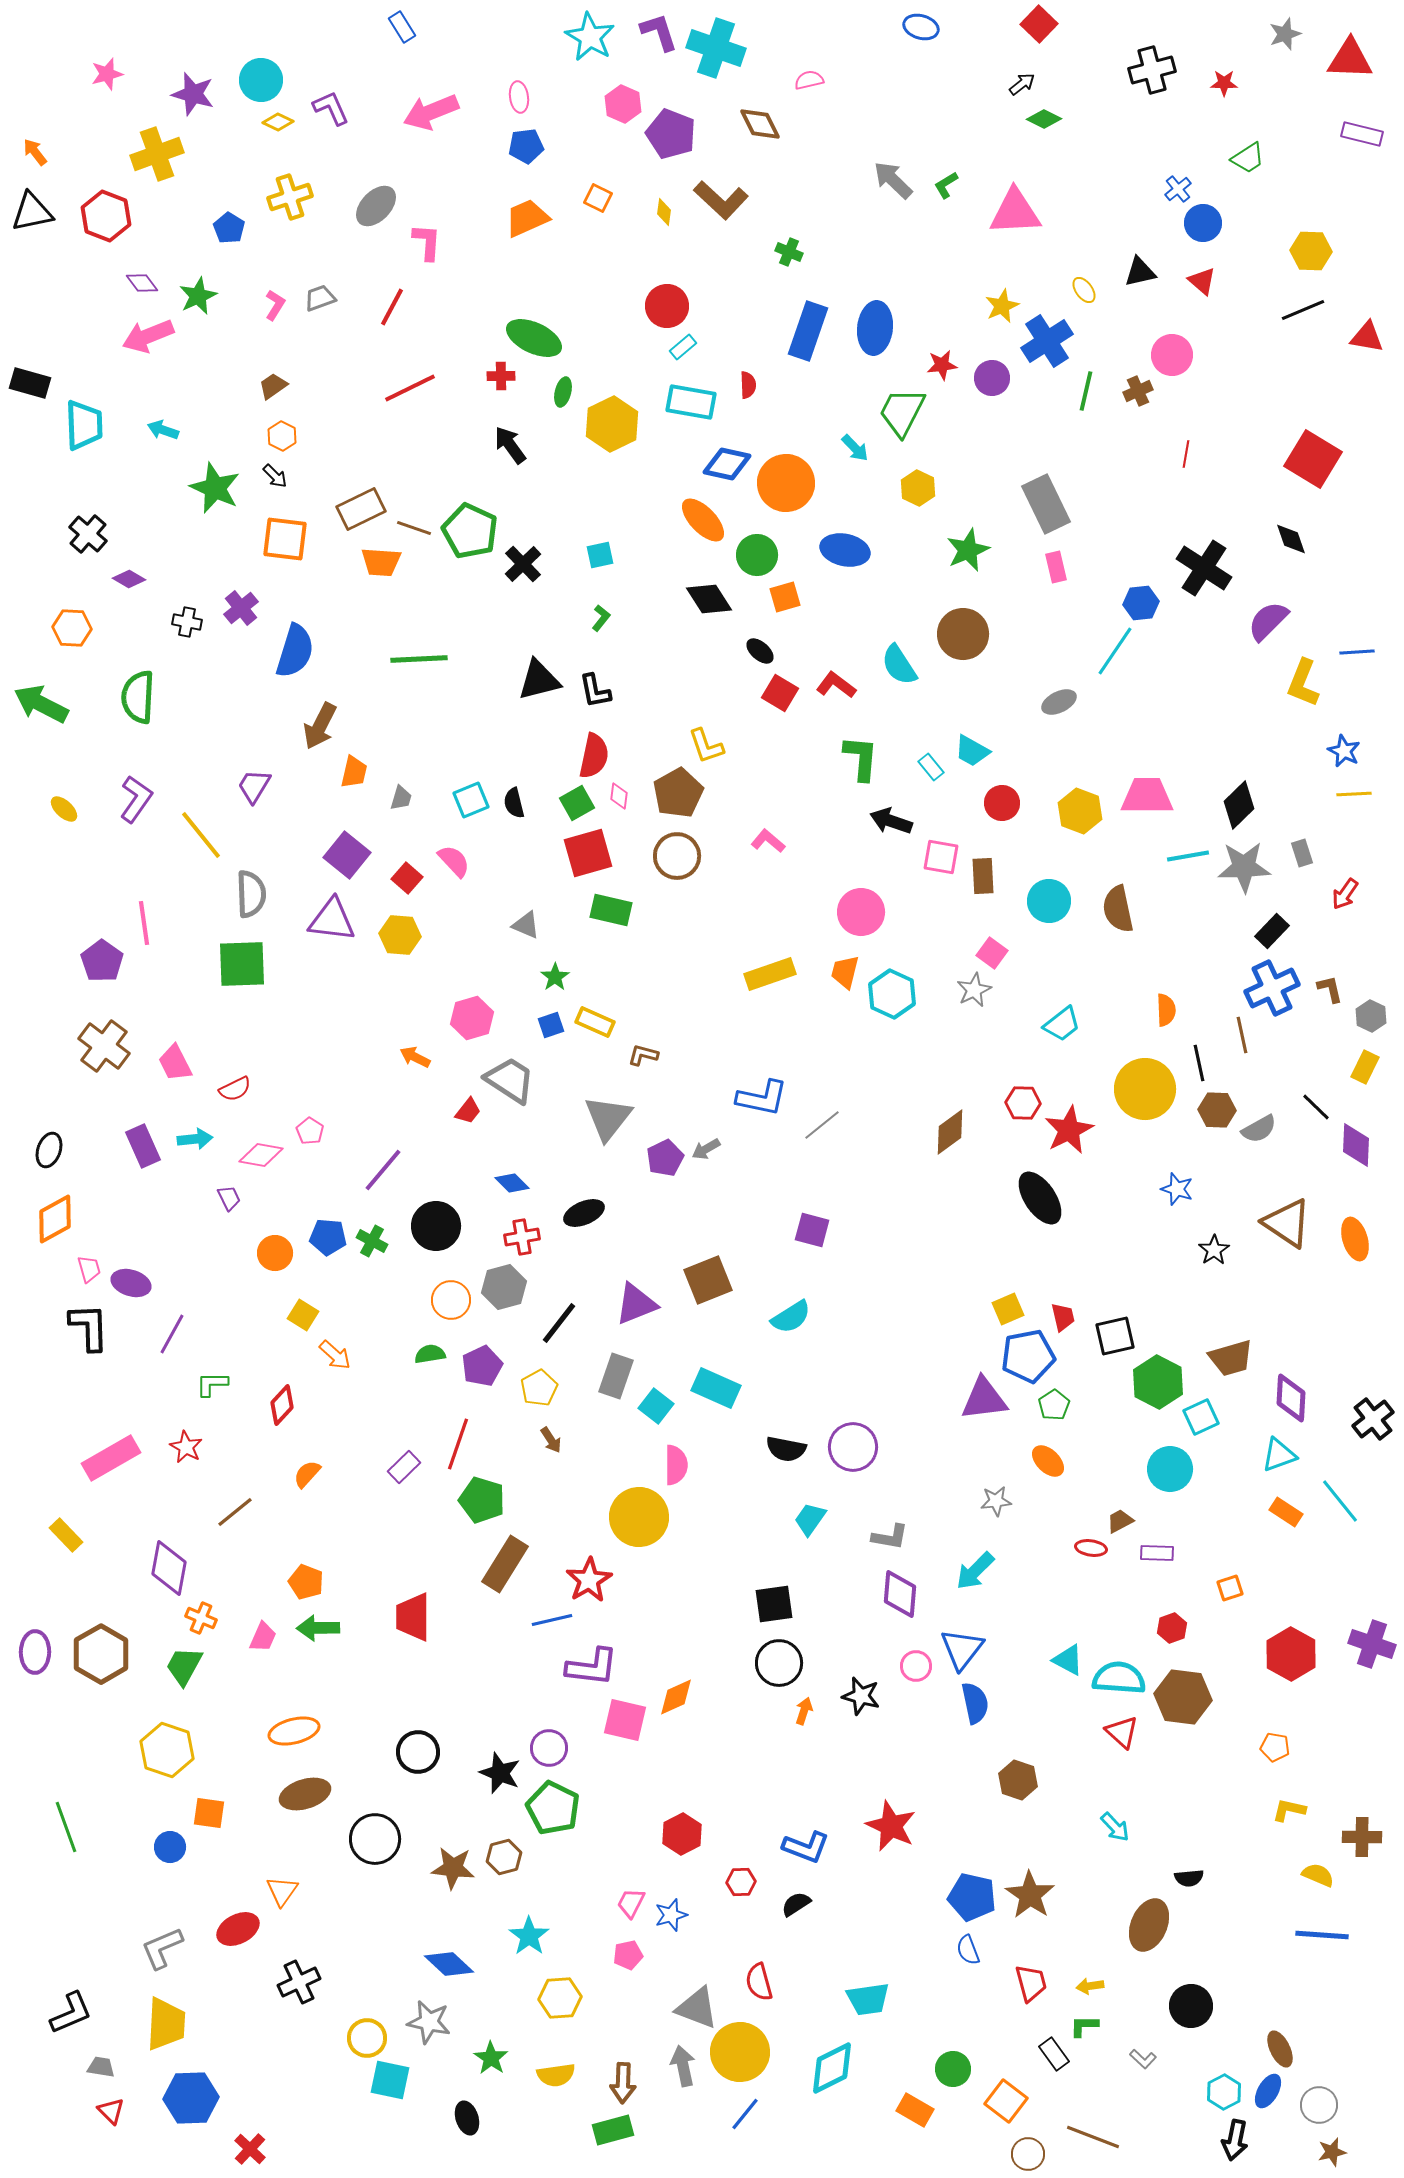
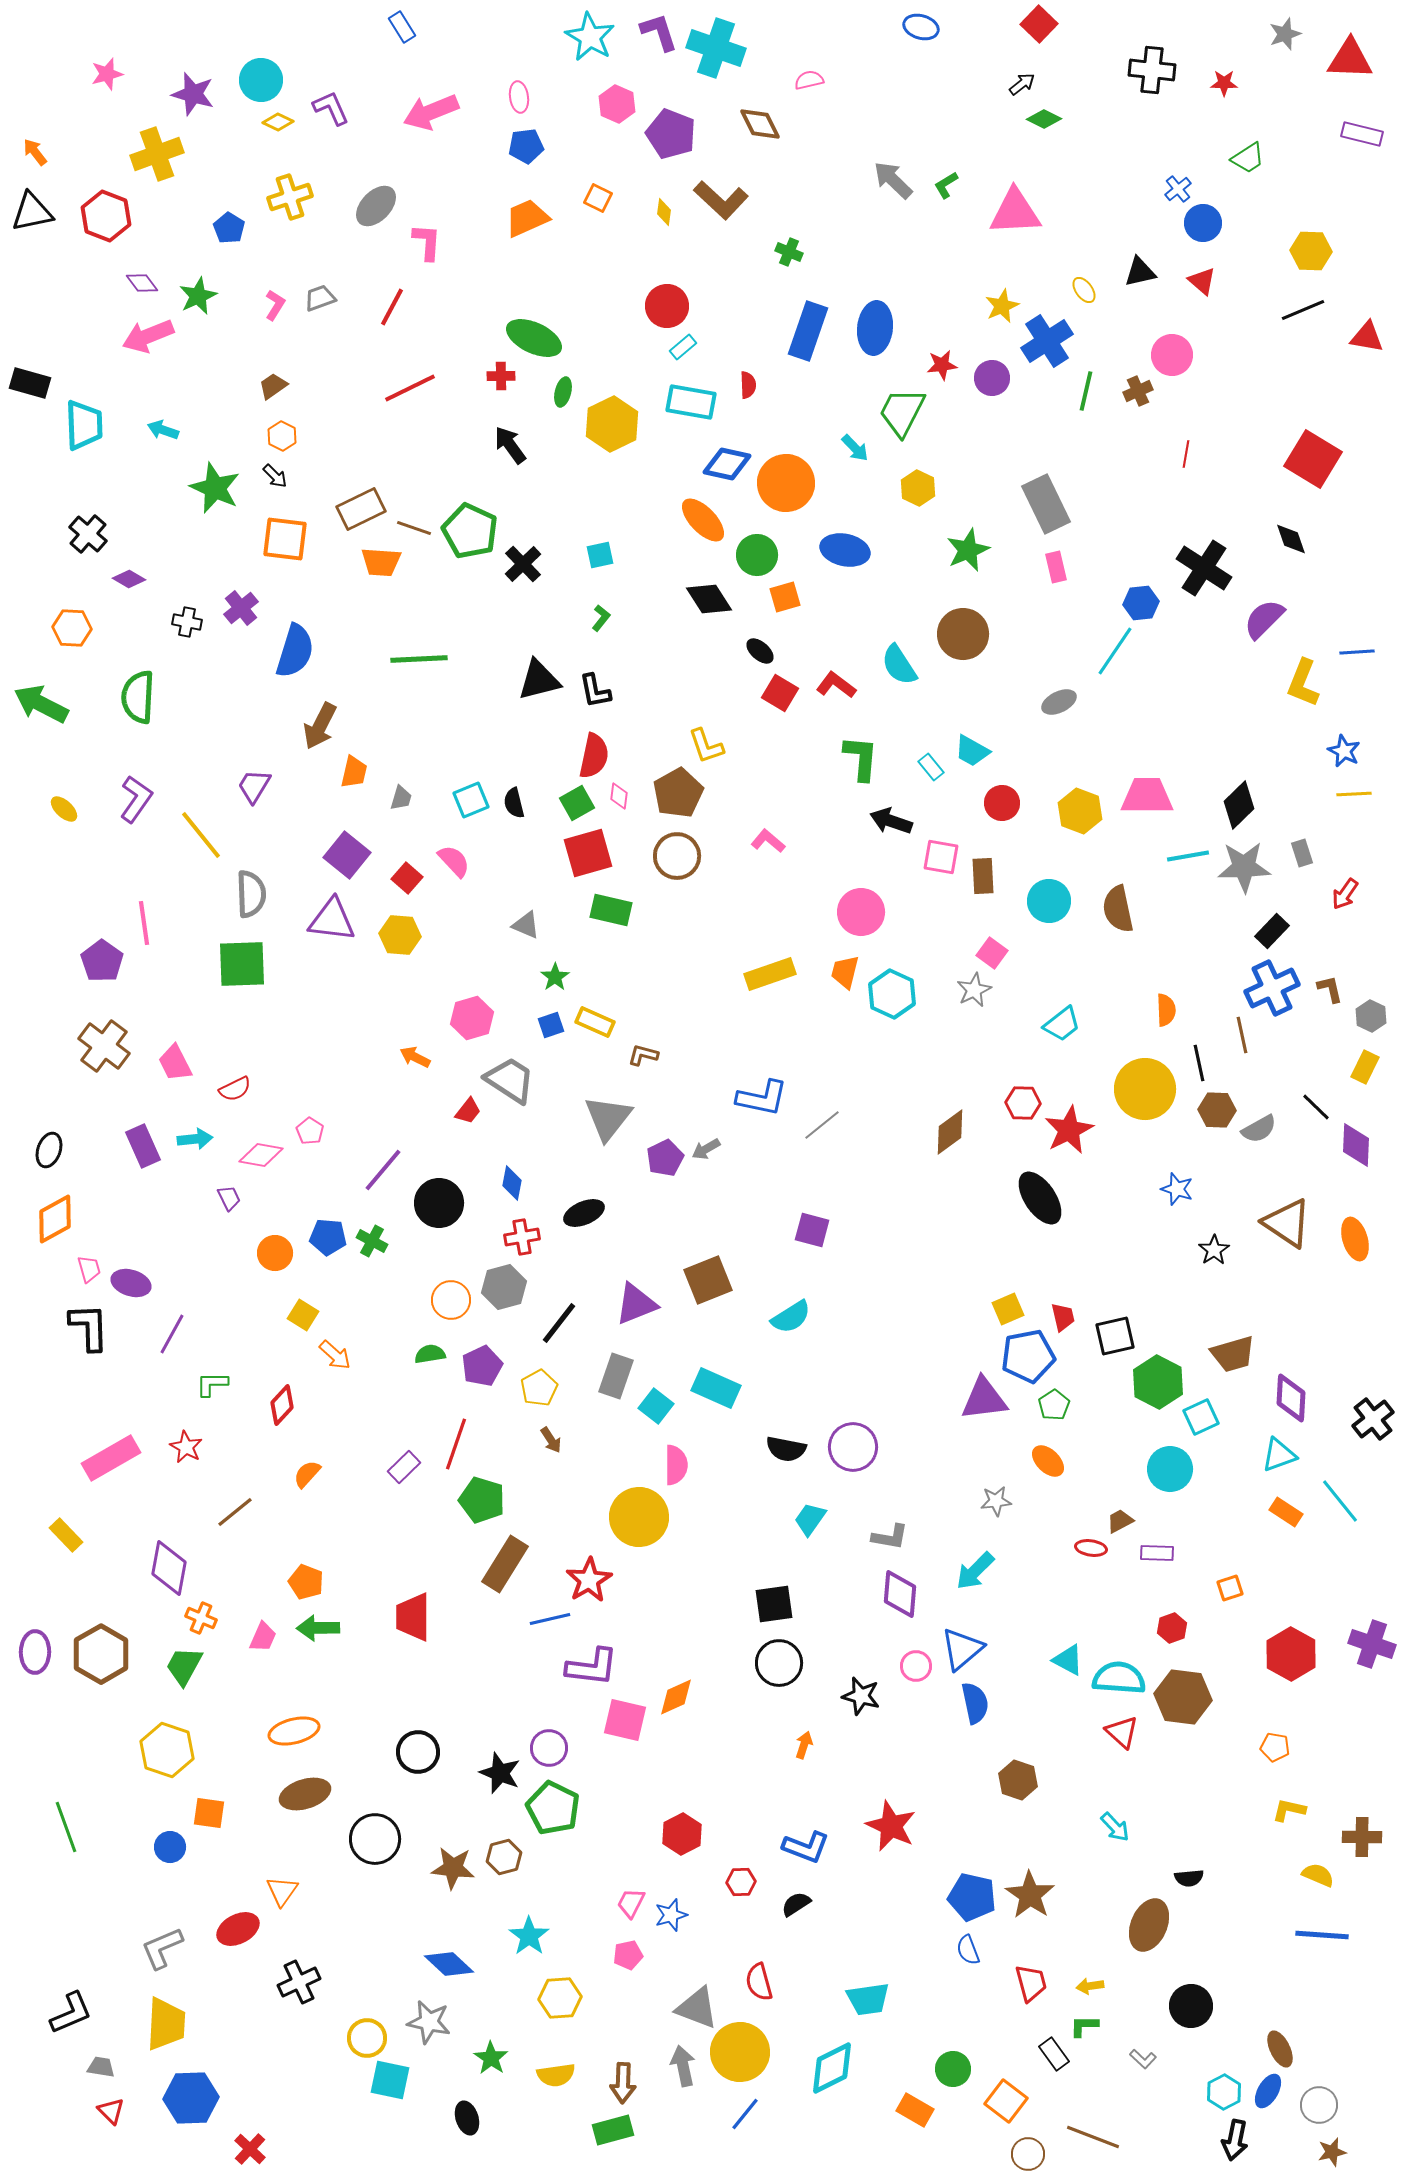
black cross at (1152, 70): rotated 21 degrees clockwise
pink hexagon at (623, 104): moved 6 px left
purple semicircle at (1268, 621): moved 4 px left, 2 px up
blue diamond at (512, 1183): rotated 56 degrees clockwise
black circle at (436, 1226): moved 3 px right, 23 px up
brown trapezoid at (1231, 1358): moved 2 px right, 4 px up
red line at (458, 1444): moved 2 px left
blue line at (552, 1620): moved 2 px left, 1 px up
blue triangle at (962, 1649): rotated 12 degrees clockwise
orange arrow at (804, 1711): moved 34 px down
